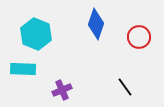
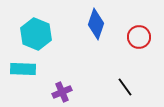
purple cross: moved 2 px down
